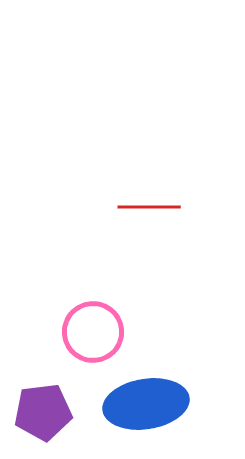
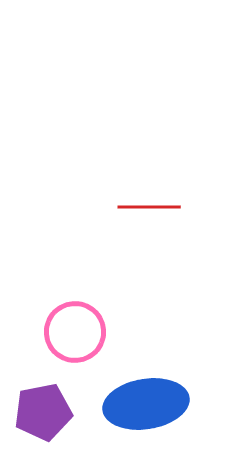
pink circle: moved 18 px left
purple pentagon: rotated 4 degrees counterclockwise
